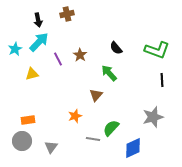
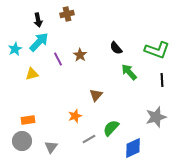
green arrow: moved 20 px right, 1 px up
gray star: moved 3 px right
gray line: moved 4 px left; rotated 40 degrees counterclockwise
